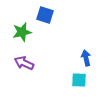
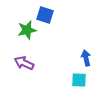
green star: moved 5 px right, 2 px up
